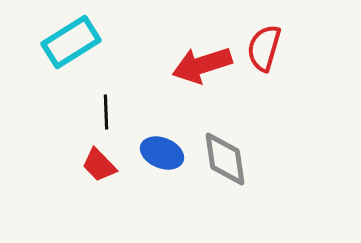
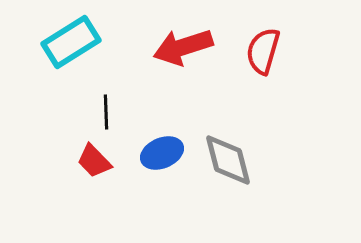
red semicircle: moved 1 px left, 3 px down
red arrow: moved 19 px left, 18 px up
blue ellipse: rotated 45 degrees counterclockwise
gray diamond: moved 3 px right, 1 px down; rotated 6 degrees counterclockwise
red trapezoid: moved 5 px left, 4 px up
